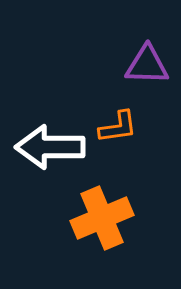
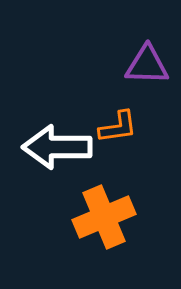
white arrow: moved 7 px right
orange cross: moved 2 px right, 1 px up
